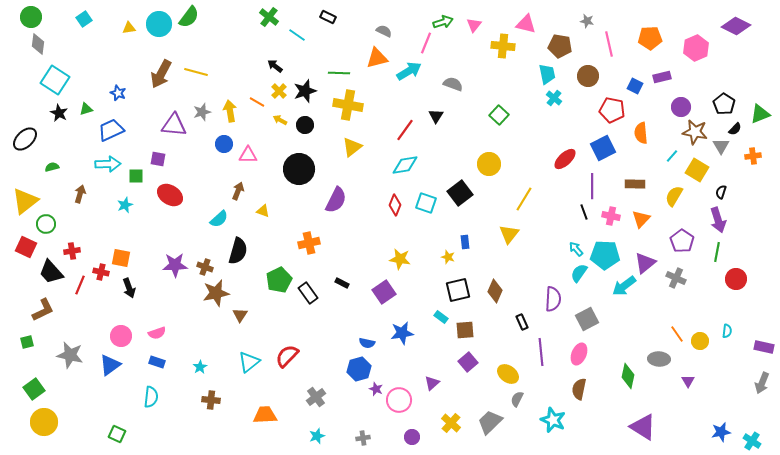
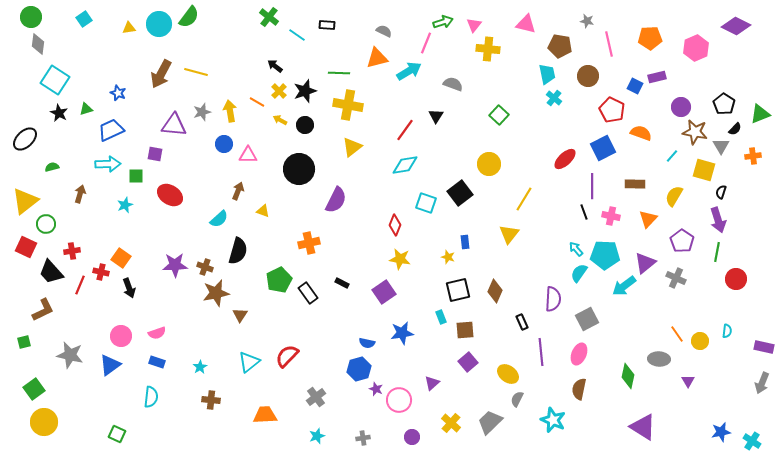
black rectangle at (328, 17): moved 1 px left, 8 px down; rotated 21 degrees counterclockwise
yellow cross at (503, 46): moved 15 px left, 3 px down
purple rectangle at (662, 77): moved 5 px left
red pentagon at (612, 110): rotated 15 degrees clockwise
orange semicircle at (641, 133): rotated 115 degrees clockwise
purple square at (158, 159): moved 3 px left, 5 px up
yellow square at (697, 170): moved 7 px right; rotated 15 degrees counterclockwise
red diamond at (395, 205): moved 20 px down
orange triangle at (641, 219): moved 7 px right
orange square at (121, 258): rotated 24 degrees clockwise
cyan rectangle at (441, 317): rotated 32 degrees clockwise
green square at (27, 342): moved 3 px left
